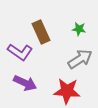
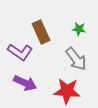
gray arrow: moved 4 px left; rotated 85 degrees clockwise
